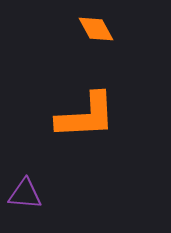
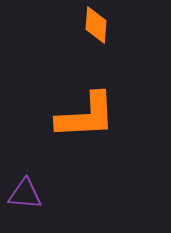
orange diamond: moved 4 px up; rotated 33 degrees clockwise
